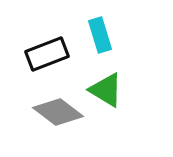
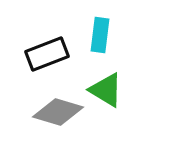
cyan rectangle: rotated 24 degrees clockwise
gray diamond: rotated 21 degrees counterclockwise
